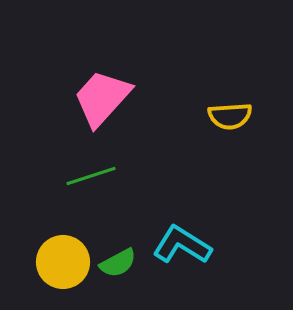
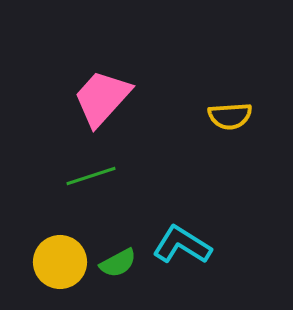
yellow circle: moved 3 px left
